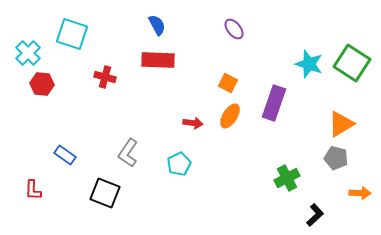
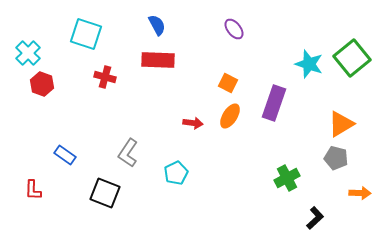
cyan square: moved 14 px right
green square: moved 5 px up; rotated 18 degrees clockwise
red hexagon: rotated 15 degrees clockwise
cyan pentagon: moved 3 px left, 9 px down
black L-shape: moved 3 px down
